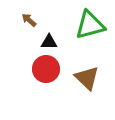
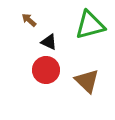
black triangle: rotated 24 degrees clockwise
red circle: moved 1 px down
brown triangle: moved 3 px down
